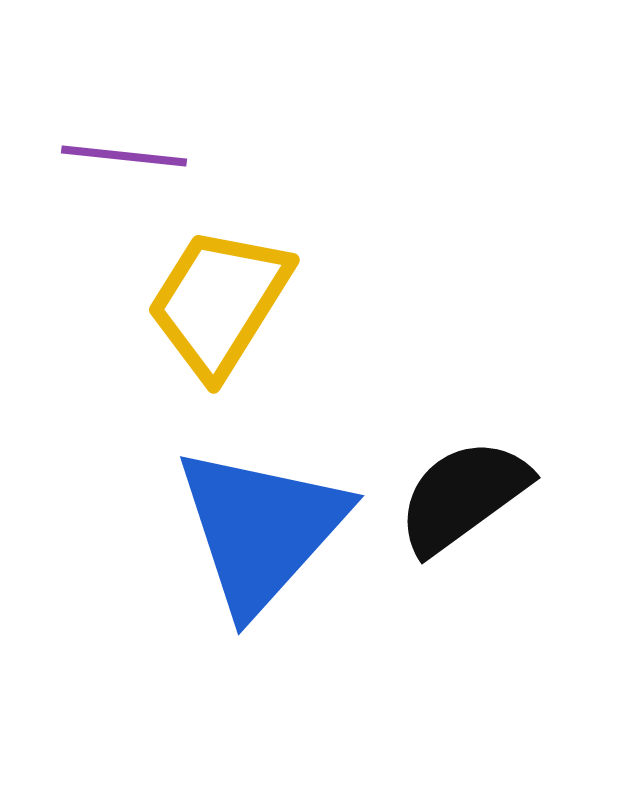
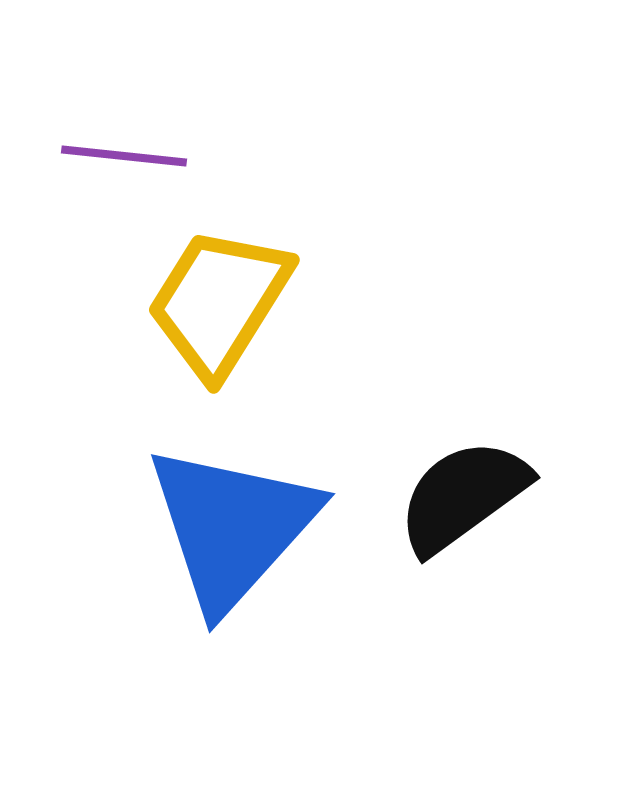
blue triangle: moved 29 px left, 2 px up
